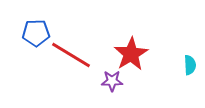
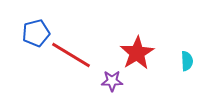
blue pentagon: rotated 12 degrees counterclockwise
red star: moved 6 px right, 1 px up
cyan semicircle: moved 3 px left, 4 px up
